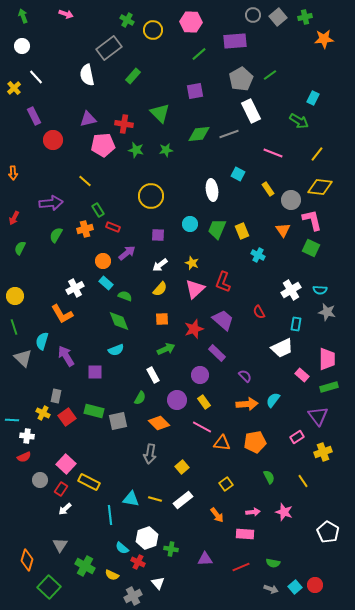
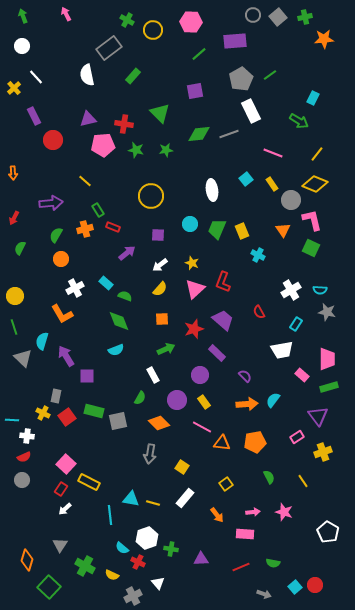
pink arrow at (66, 14): rotated 136 degrees counterclockwise
cyan square at (238, 174): moved 8 px right, 5 px down; rotated 24 degrees clockwise
yellow diamond at (320, 187): moved 5 px left, 3 px up; rotated 15 degrees clockwise
yellow rectangle at (268, 189): moved 4 px right, 5 px up
orange circle at (103, 261): moved 42 px left, 2 px up
cyan rectangle at (296, 324): rotated 24 degrees clockwise
white trapezoid at (282, 348): moved 2 px down; rotated 15 degrees clockwise
purple square at (95, 372): moved 8 px left, 4 px down
yellow square at (182, 467): rotated 16 degrees counterclockwise
gray circle at (40, 480): moved 18 px left
yellow line at (155, 499): moved 2 px left, 4 px down
white rectangle at (183, 500): moved 2 px right, 2 px up; rotated 12 degrees counterclockwise
purple triangle at (205, 559): moved 4 px left
gray arrow at (271, 589): moved 7 px left, 5 px down
